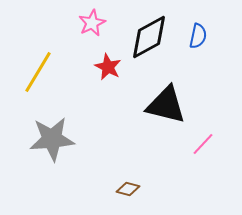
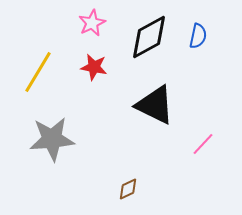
red star: moved 14 px left; rotated 16 degrees counterclockwise
black triangle: moved 11 px left; rotated 12 degrees clockwise
brown diamond: rotated 40 degrees counterclockwise
